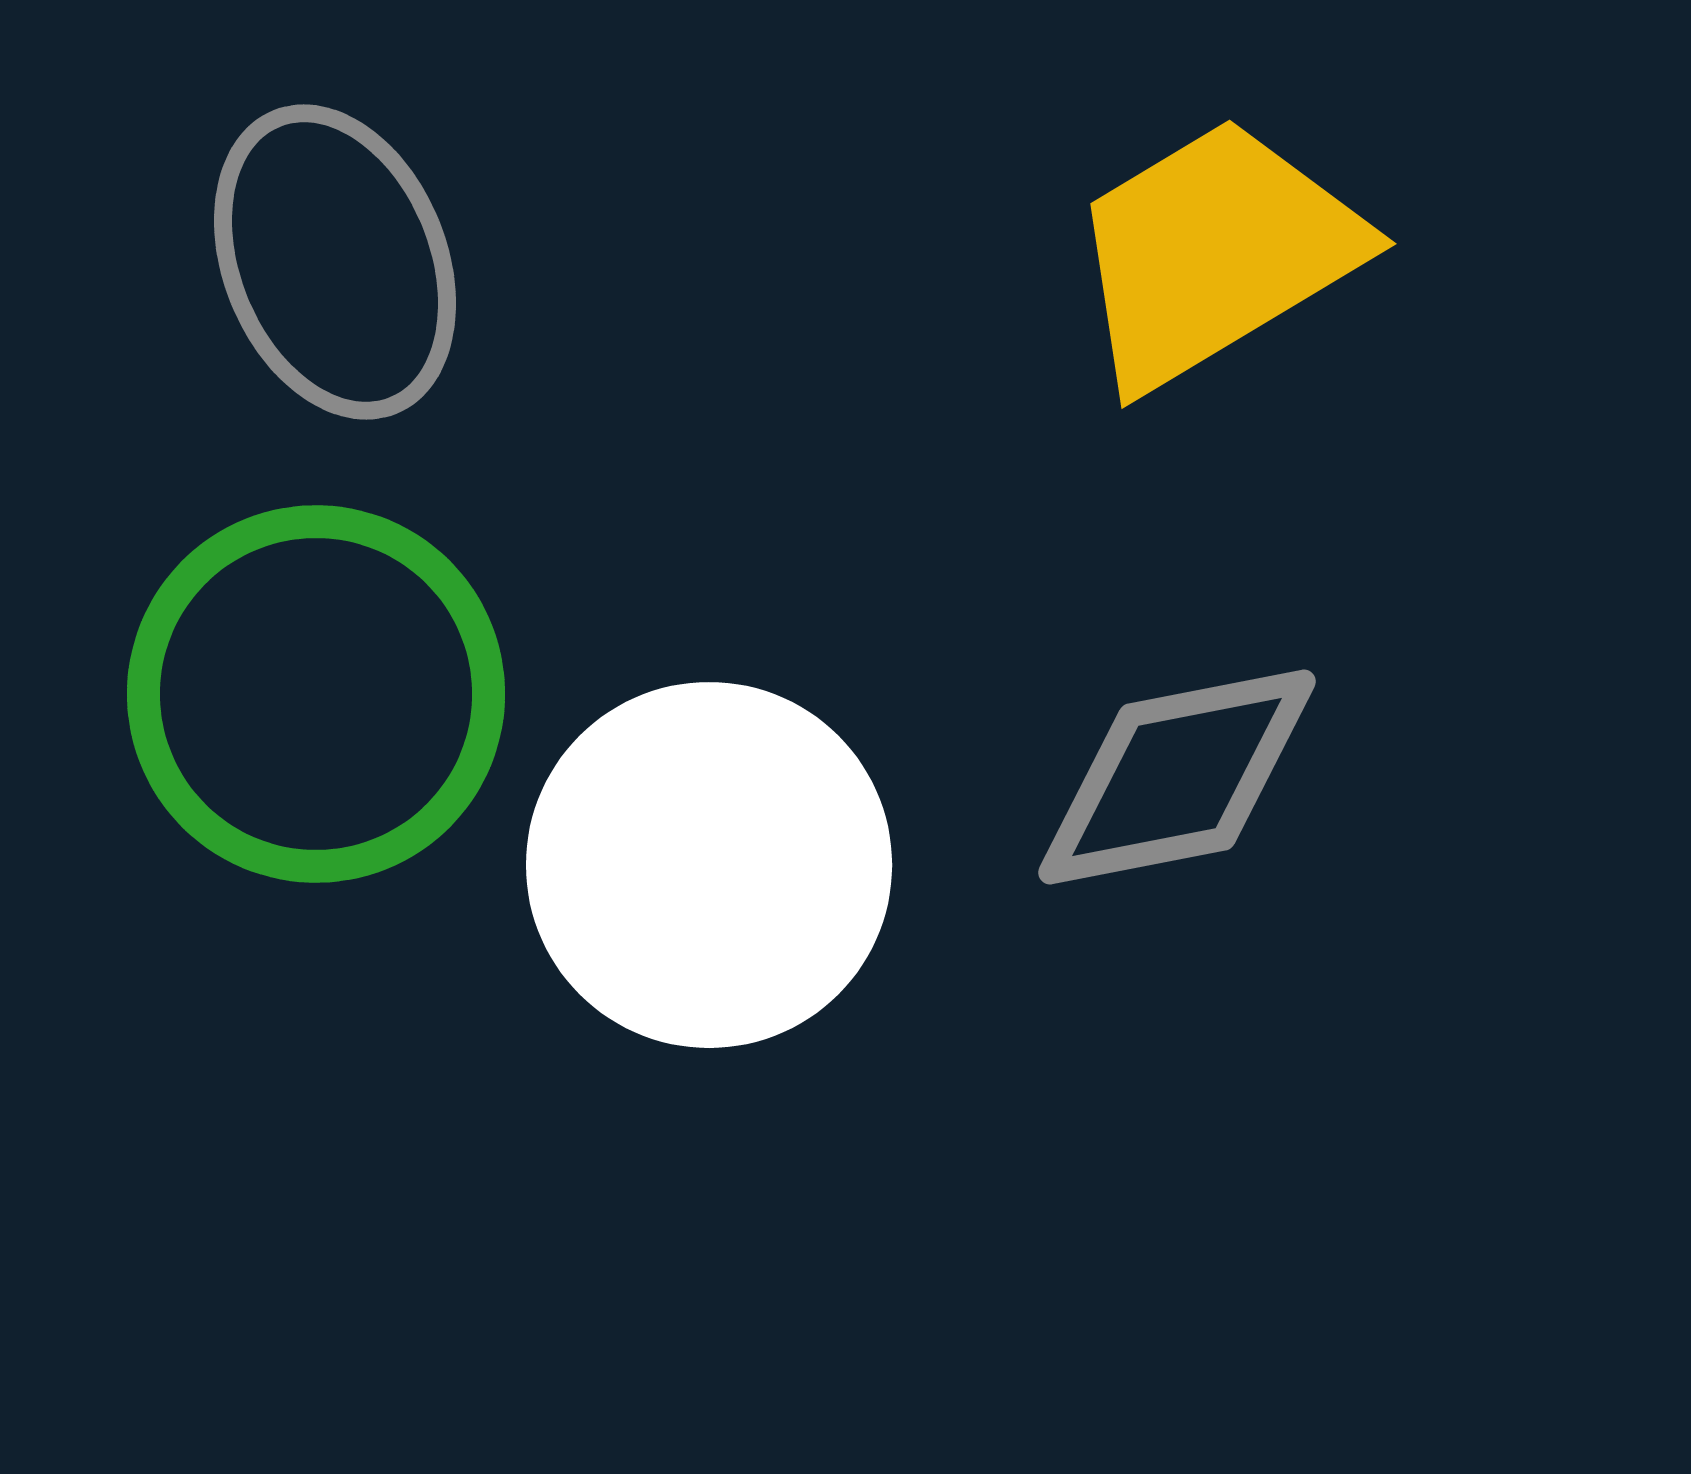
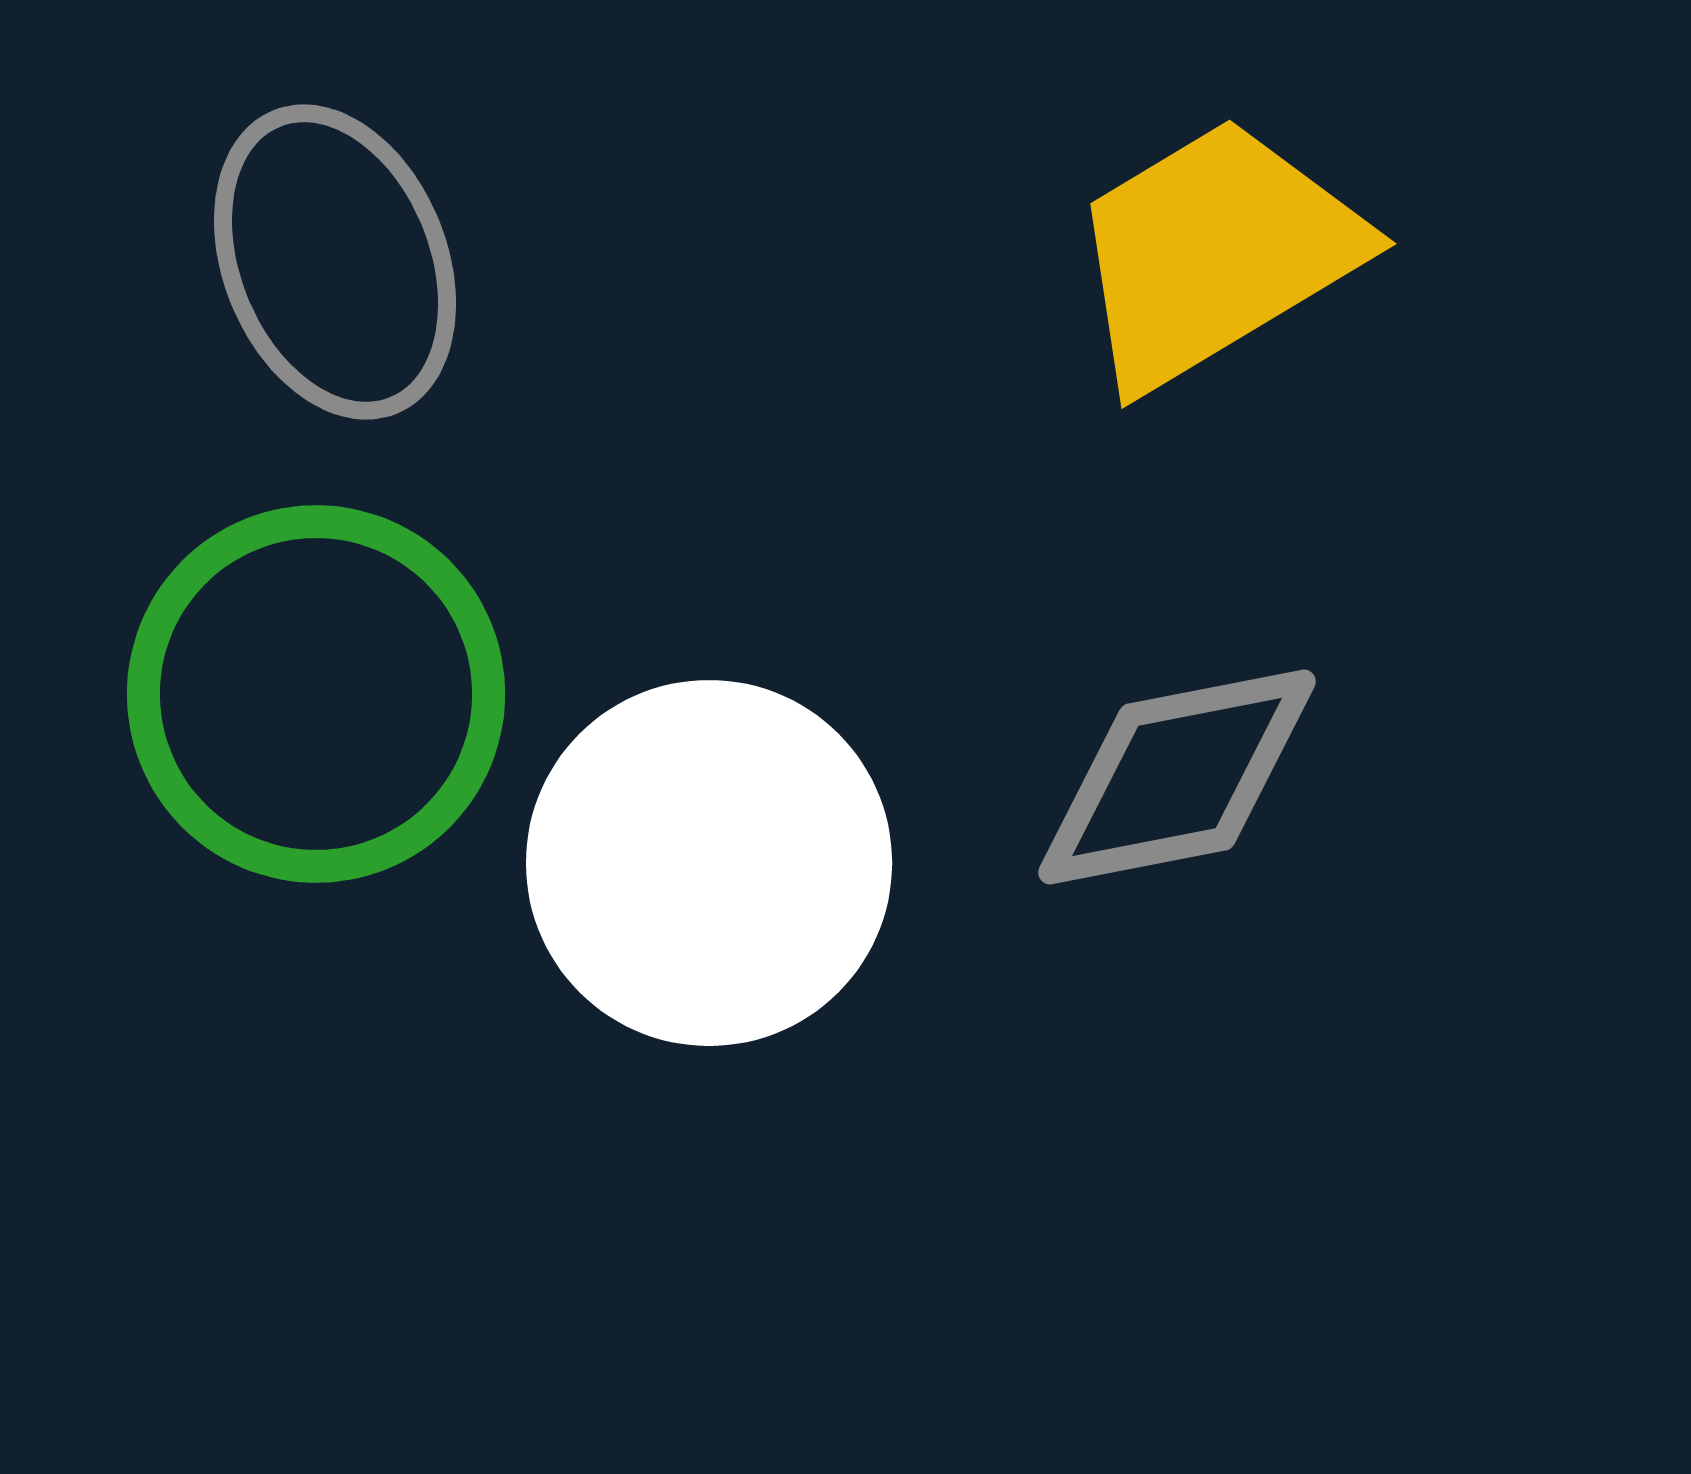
white circle: moved 2 px up
